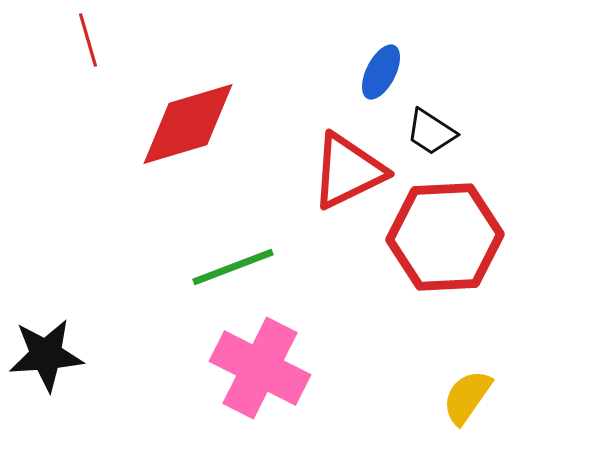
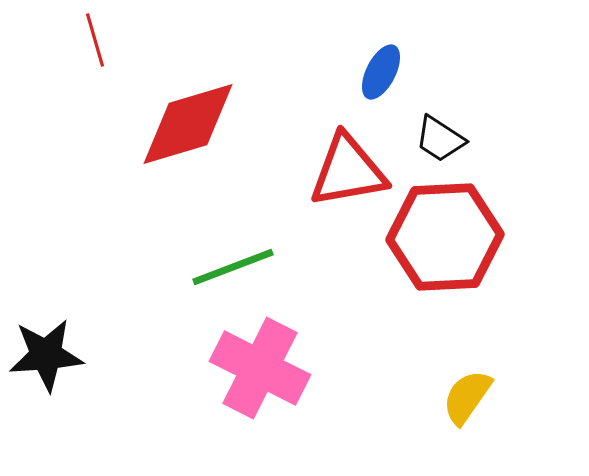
red line: moved 7 px right
black trapezoid: moved 9 px right, 7 px down
red triangle: rotated 16 degrees clockwise
